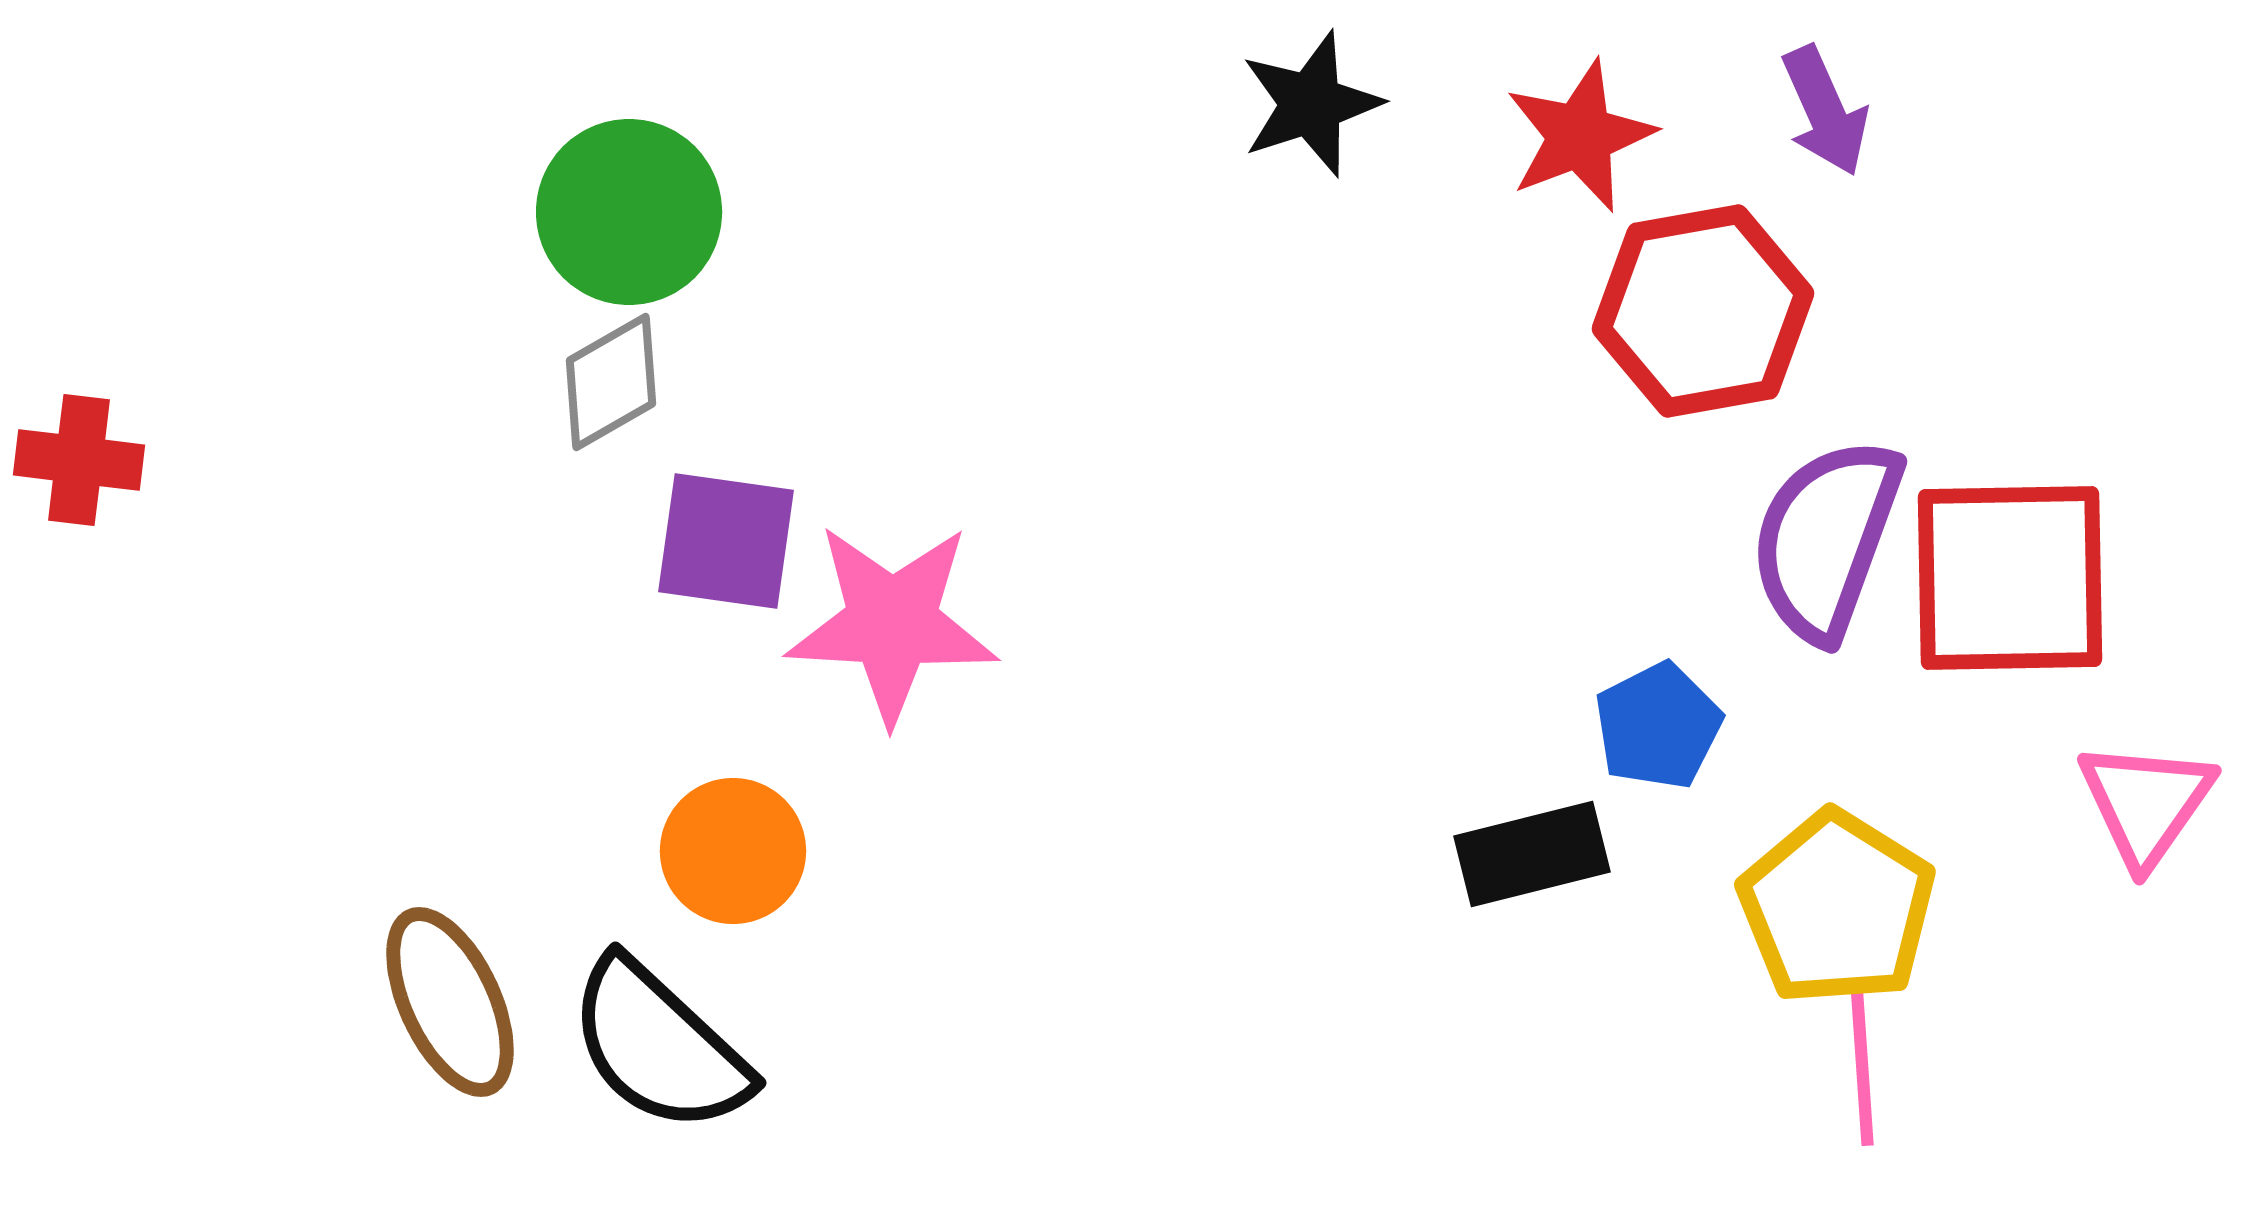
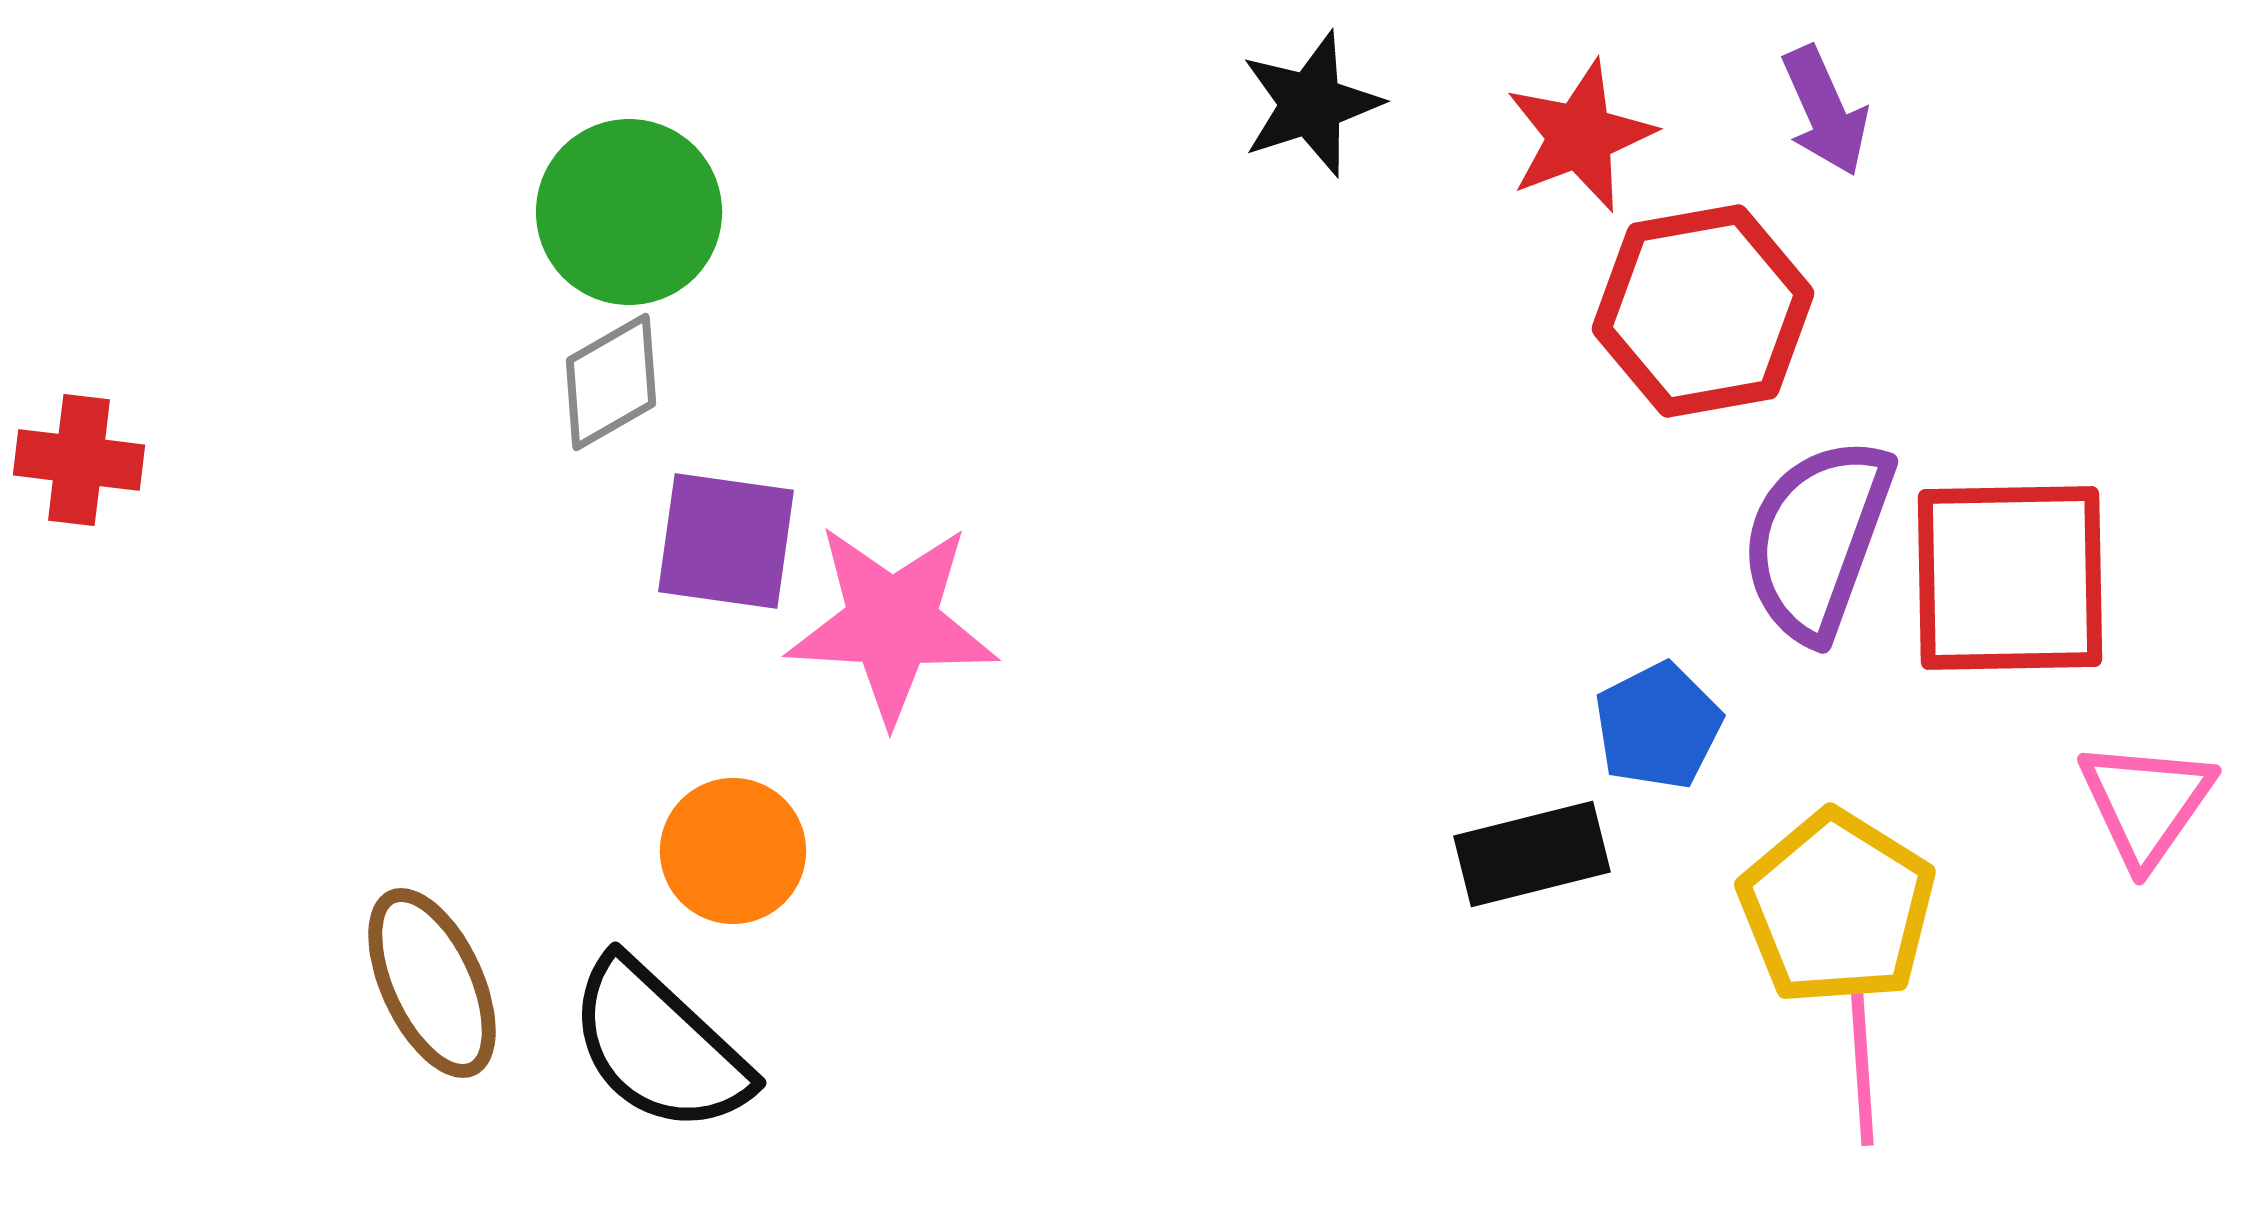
purple semicircle: moved 9 px left
brown ellipse: moved 18 px left, 19 px up
